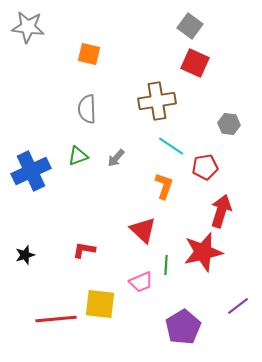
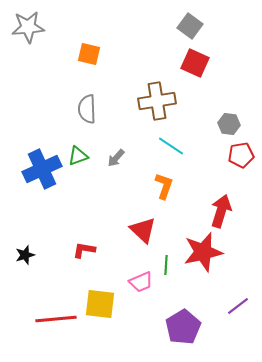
gray star: rotated 12 degrees counterclockwise
red pentagon: moved 36 px right, 12 px up
blue cross: moved 11 px right, 2 px up
